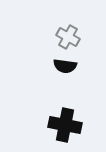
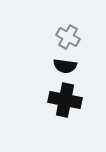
black cross: moved 25 px up
